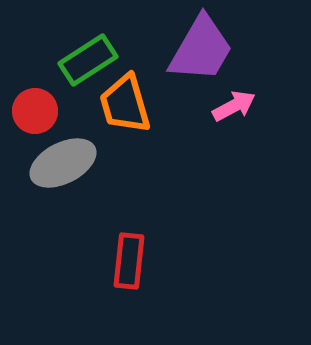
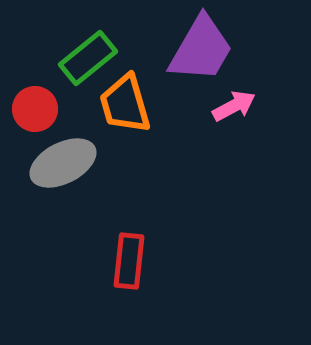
green rectangle: moved 2 px up; rotated 6 degrees counterclockwise
red circle: moved 2 px up
